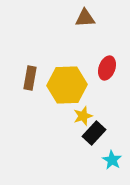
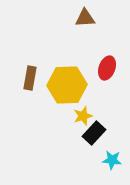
cyan star: rotated 24 degrees counterclockwise
